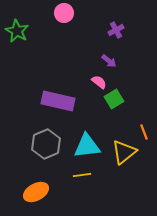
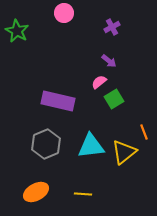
purple cross: moved 4 px left, 3 px up
pink semicircle: rotated 77 degrees counterclockwise
cyan triangle: moved 4 px right
yellow line: moved 1 px right, 19 px down; rotated 12 degrees clockwise
